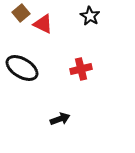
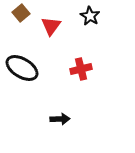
red triangle: moved 8 px right, 2 px down; rotated 40 degrees clockwise
black arrow: rotated 18 degrees clockwise
